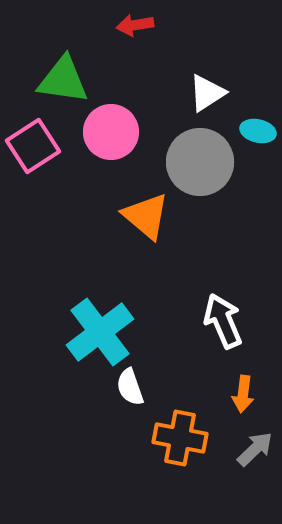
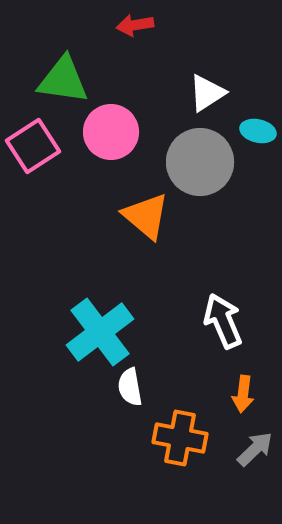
white semicircle: rotated 9 degrees clockwise
